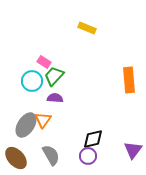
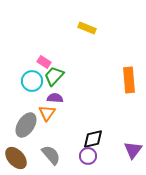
orange triangle: moved 4 px right, 7 px up
gray semicircle: rotated 10 degrees counterclockwise
